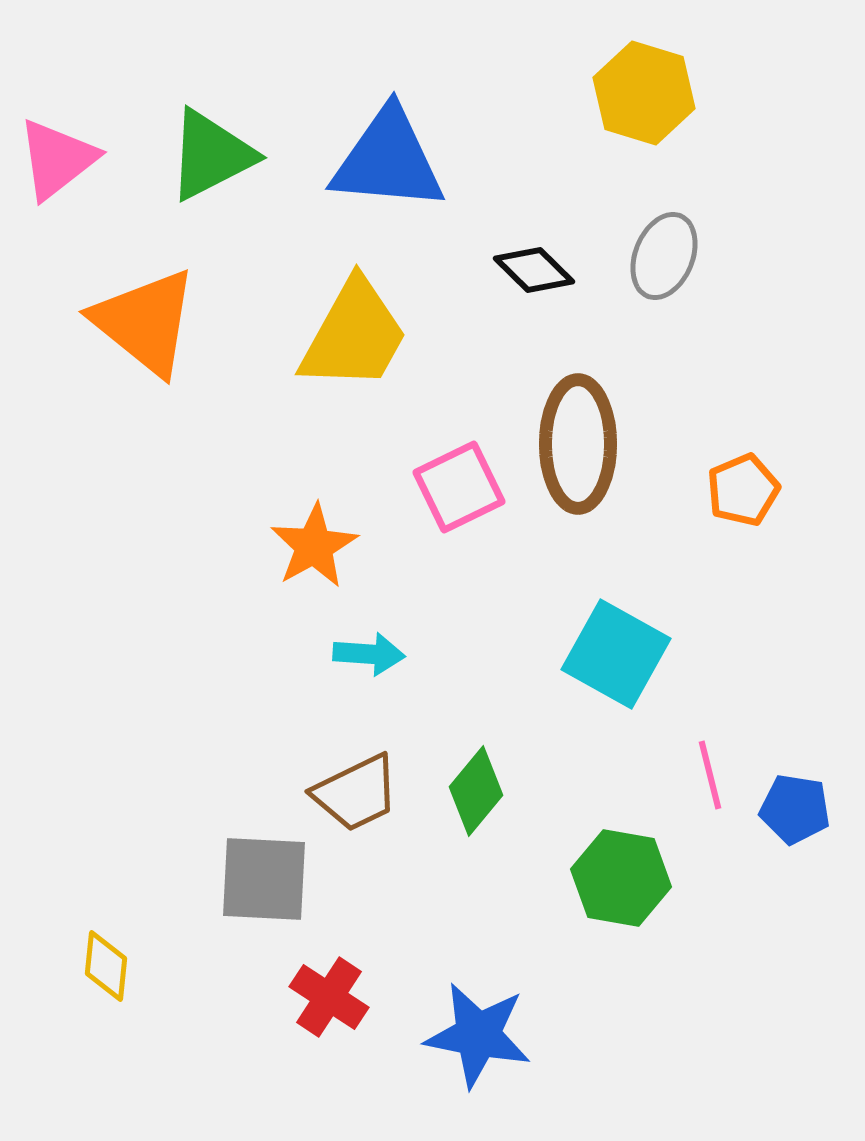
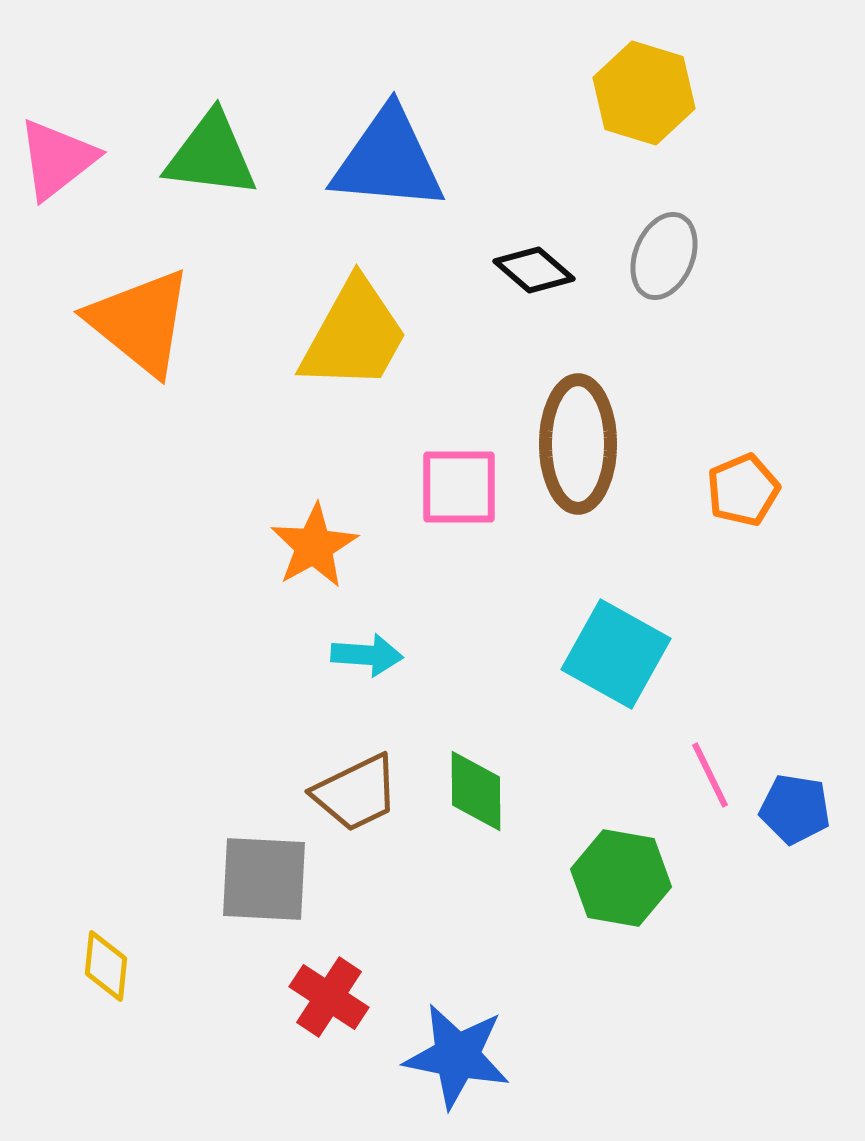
green triangle: rotated 34 degrees clockwise
black diamond: rotated 4 degrees counterclockwise
orange triangle: moved 5 px left
pink square: rotated 26 degrees clockwise
cyan arrow: moved 2 px left, 1 px down
pink line: rotated 12 degrees counterclockwise
green diamond: rotated 40 degrees counterclockwise
blue star: moved 21 px left, 21 px down
